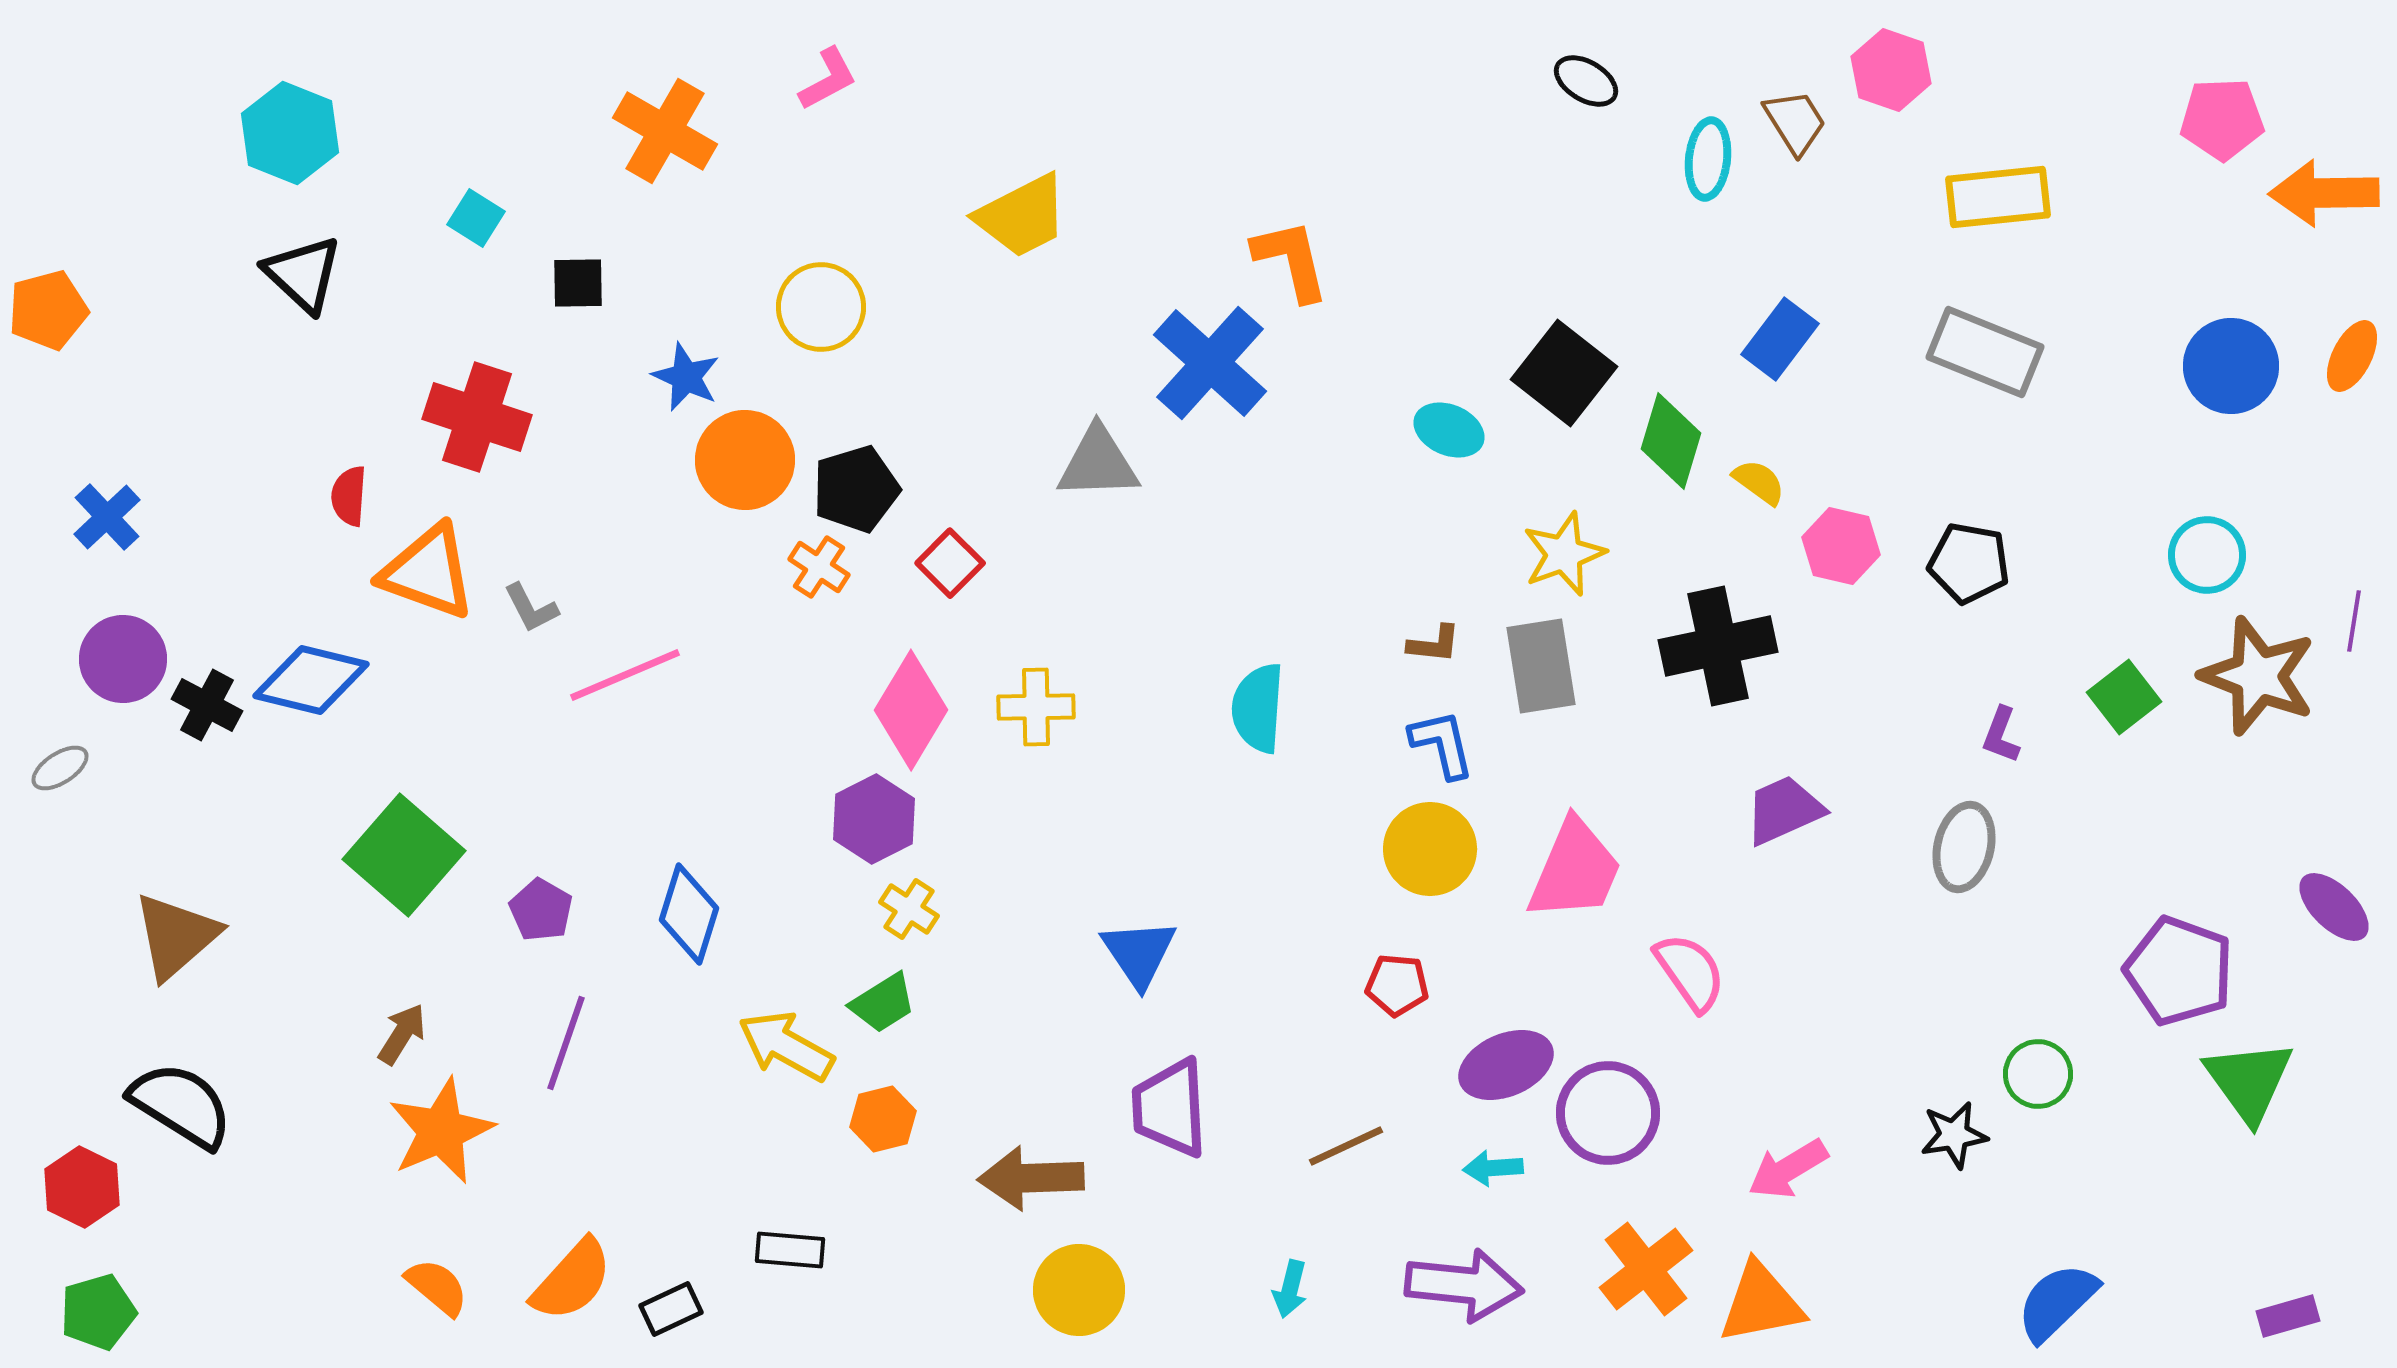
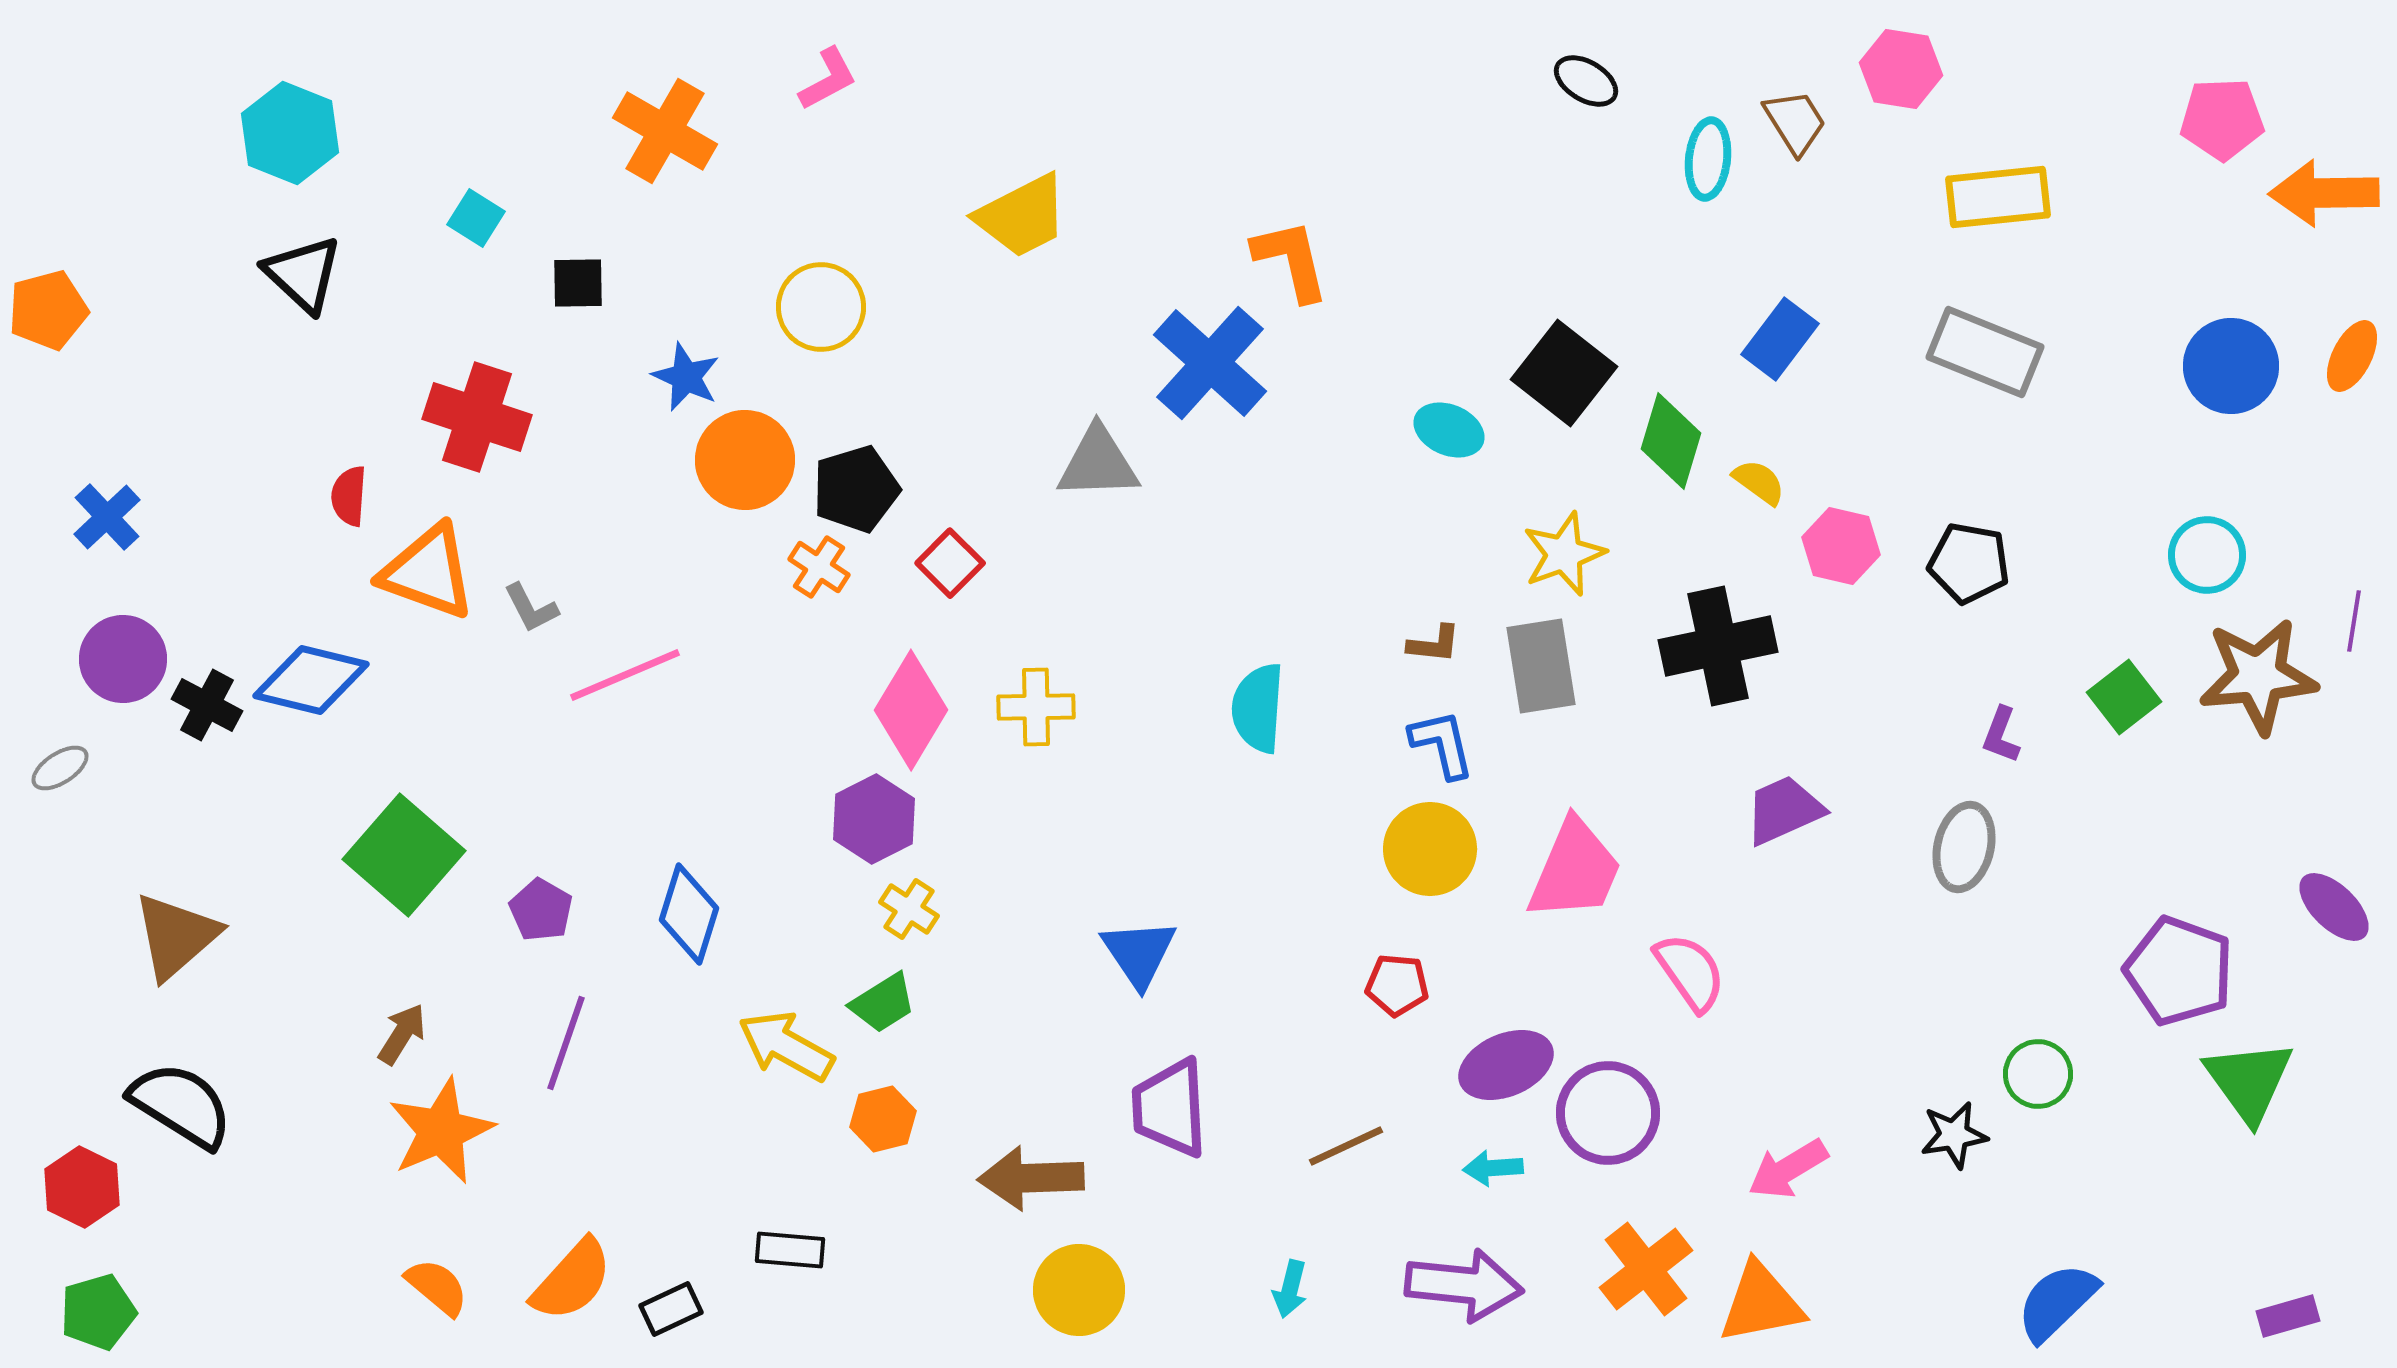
pink hexagon at (1891, 70): moved 10 px right, 1 px up; rotated 10 degrees counterclockwise
brown star at (2258, 676): rotated 26 degrees counterclockwise
